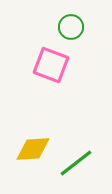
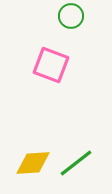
green circle: moved 11 px up
yellow diamond: moved 14 px down
